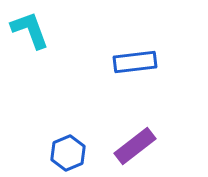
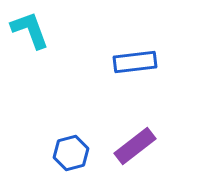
blue hexagon: moved 3 px right; rotated 8 degrees clockwise
